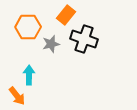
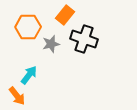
orange rectangle: moved 1 px left
cyan arrow: rotated 36 degrees clockwise
